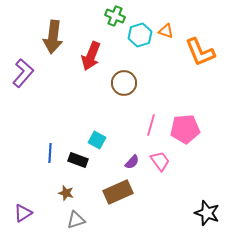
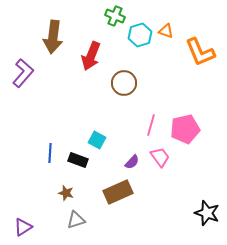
pink pentagon: rotated 8 degrees counterclockwise
pink trapezoid: moved 4 px up
purple triangle: moved 14 px down
